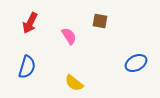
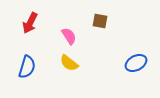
yellow semicircle: moved 5 px left, 20 px up
